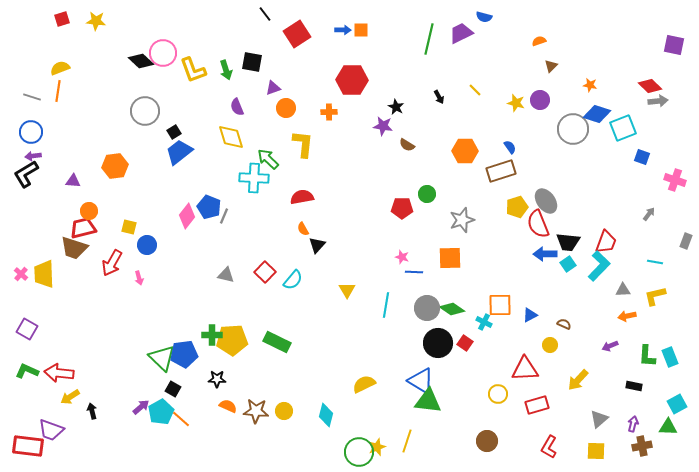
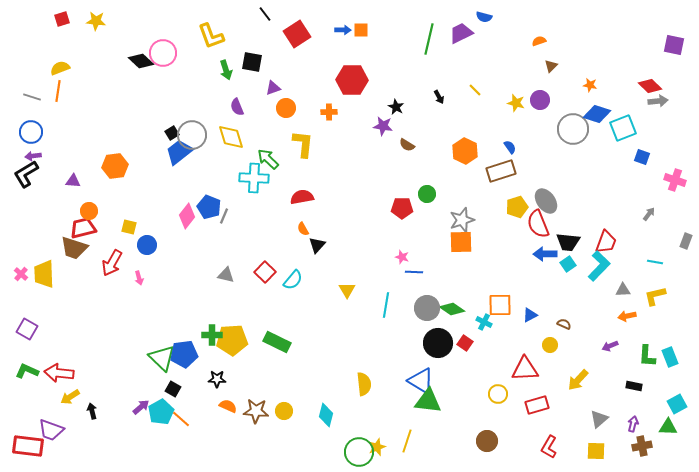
yellow L-shape at (193, 70): moved 18 px right, 34 px up
gray circle at (145, 111): moved 47 px right, 24 px down
black square at (174, 132): moved 2 px left, 1 px down
orange hexagon at (465, 151): rotated 25 degrees clockwise
orange square at (450, 258): moved 11 px right, 16 px up
yellow semicircle at (364, 384): rotated 110 degrees clockwise
